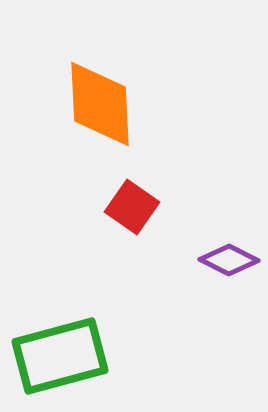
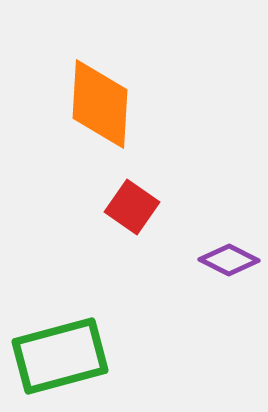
orange diamond: rotated 6 degrees clockwise
